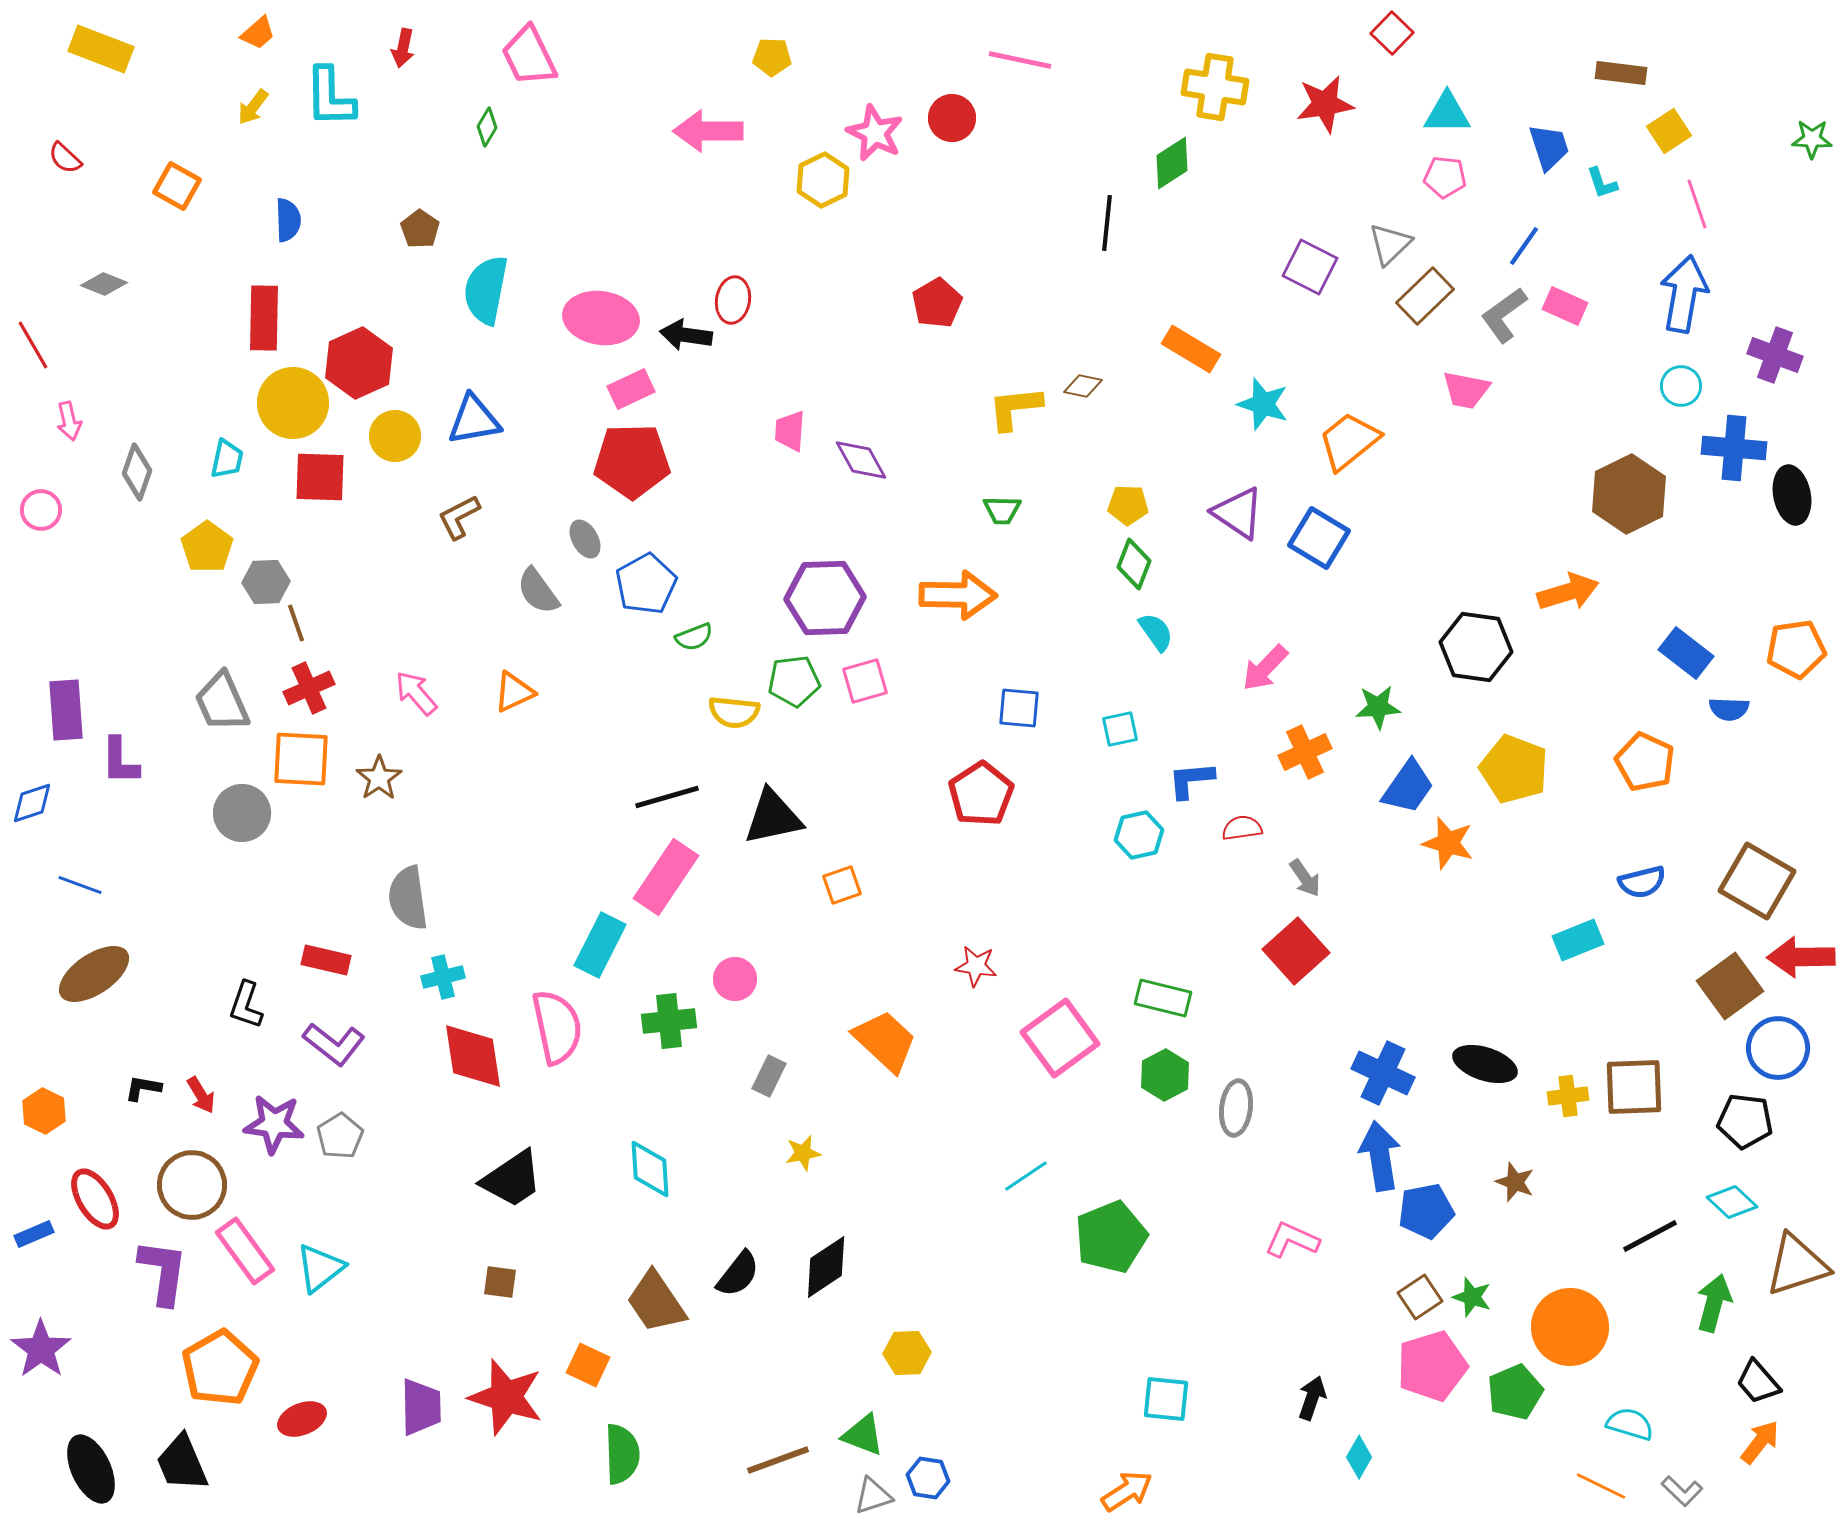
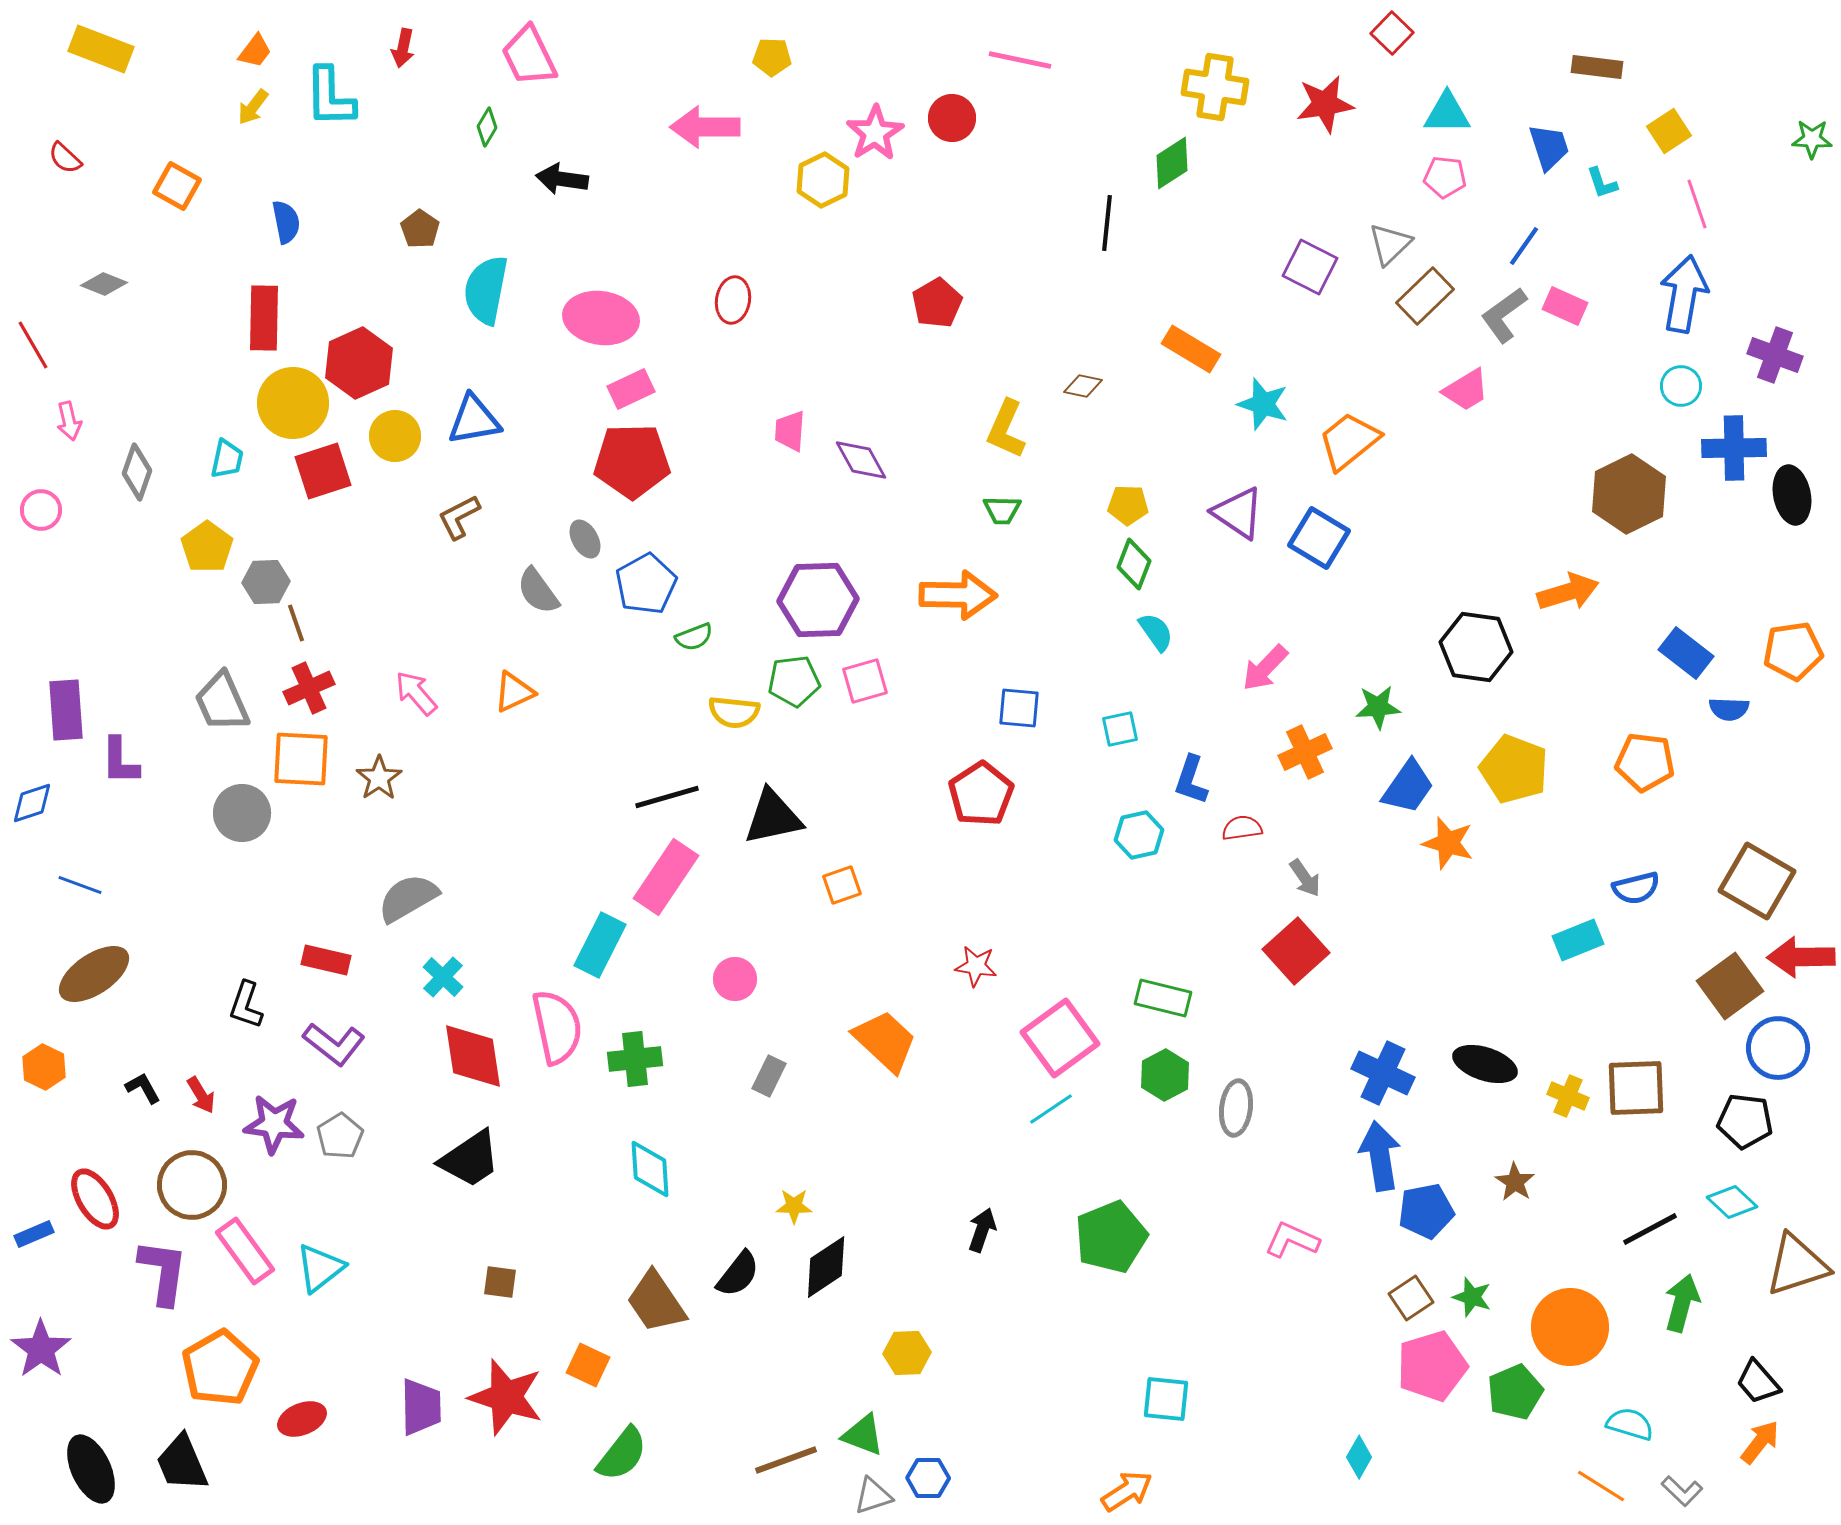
orange trapezoid at (258, 33): moved 3 px left, 18 px down; rotated 12 degrees counterclockwise
brown rectangle at (1621, 73): moved 24 px left, 6 px up
pink arrow at (708, 131): moved 3 px left, 4 px up
pink star at (875, 133): rotated 14 degrees clockwise
blue semicircle at (288, 220): moved 2 px left, 2 px down; rotated 9 degrees counterclockwise
black arrow at (686, 335): moved 124 px left, 156 px up
pink trapezoid at (1466, 390): rotated 42 degrees counterclockwise
yellow L-shape at (1015, 408): moved 9 px left, 21 px down; rotated 60 degrees counterclockwise
blue cross at (1734, 448): rotated 6 degrees counterclockwise
red square at (320, 477): moved 3 px right, 6 px up; rotated 20 degrees counterclockwise
purple hexagon at (825, 598): moved 7 px left, 2 px down
orange pentagon at (1796, 649): moved 3 px left, 2 px down
orange pentagon at (1645, 762): rotated 18 degrees counterclockwise
blue L-shape at (1191, 780): rotated 66 degrees counterclockwise
blue semicircle at (1642, 882): moved 6 px left, 6 px down
gray semicircle at (408, 898): rotated 68 degrees clockwise
cyan cross at (443, 977): rotated 33 degrees counterclockwise
green cross at (669, 1021): moved 34 px left, 38 px down
brown square at (1634, 1087): moved 2 px right, 1 px down
black L-shape at (143, 1088): rotated 51 degrees clockwise
yellow cross at (1568, 1096): rotated 30 degrees clockwise
orange hexagon at (44, 1111): moved 44 px up
yellow star at (803, 1153): moved 9 px left, 53 px down; rotated 12 degrees clockwise
cyan line at (1026, 1176): moved 25 px right, 67 px up
black trapezoid at (512, 1179): moved 42 px left, 20 px up
brown star at (1515, 1182): rotated 12 degrees clockwise
black line at (1650, 1236): moved 7 px up
brown square at (1420, 1297): moved 9 px left, 1 px down
green arrow at (1714, 1303): moved 32 px left
black arrow at (1312, 1398): moved 330 px left, 168 px up
green semicircle at (622, 1454): rotated 40 degrees clockwise
brown line at (778, 1460): moved 8 px right
blue hexagon at (928, 1478): rotated 9 degrees counterclockwise
orange line at (1601, 1486): rotated 6 degrees clockwise
